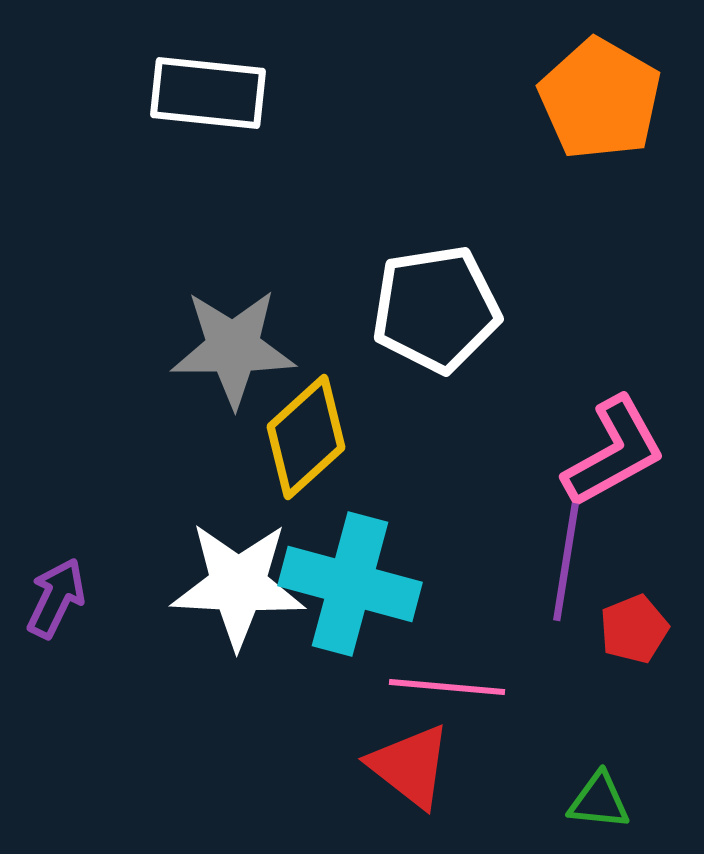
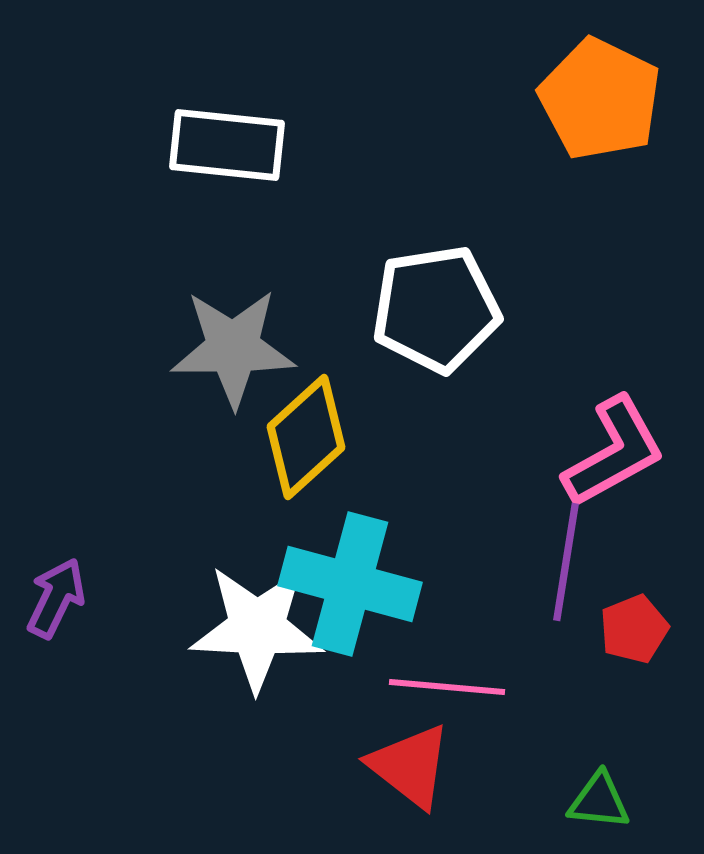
white rectangle: moved 19 px right, 52 px down
orange pentagon: rotated 4 degrees counterclockwise
white star: moved 19 px right, 43 px down
